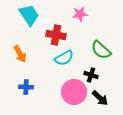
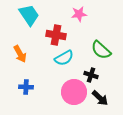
pink star: moved 1 px left
